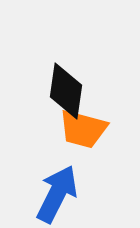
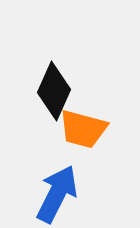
black diamond: moved 12 px left; rotated 16 degrees clockwise
